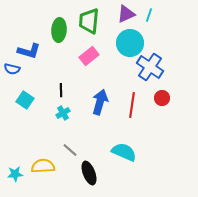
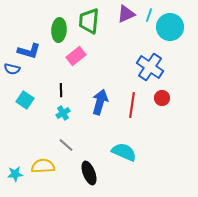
cyan circle: moved 40 px right, 16 px up
pink rectangle: moved 13 px left
gray line: moved 4 px left, 5 px up
